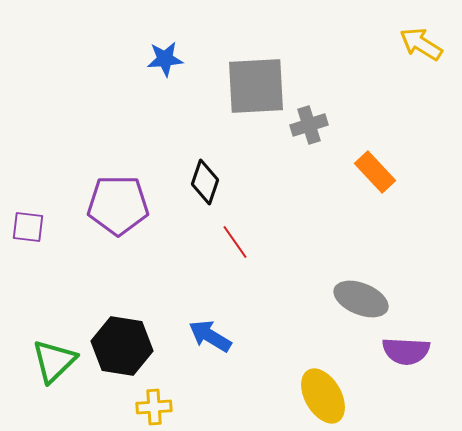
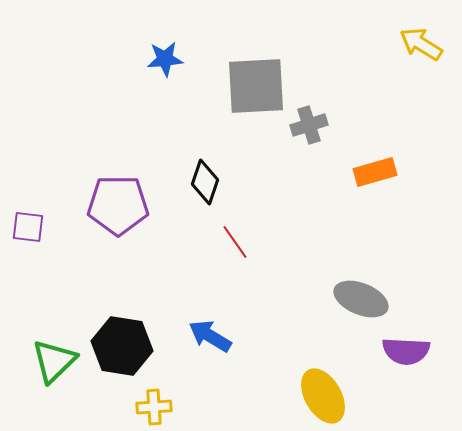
orange rectangle: rotated 63 degrees counterclockwise
